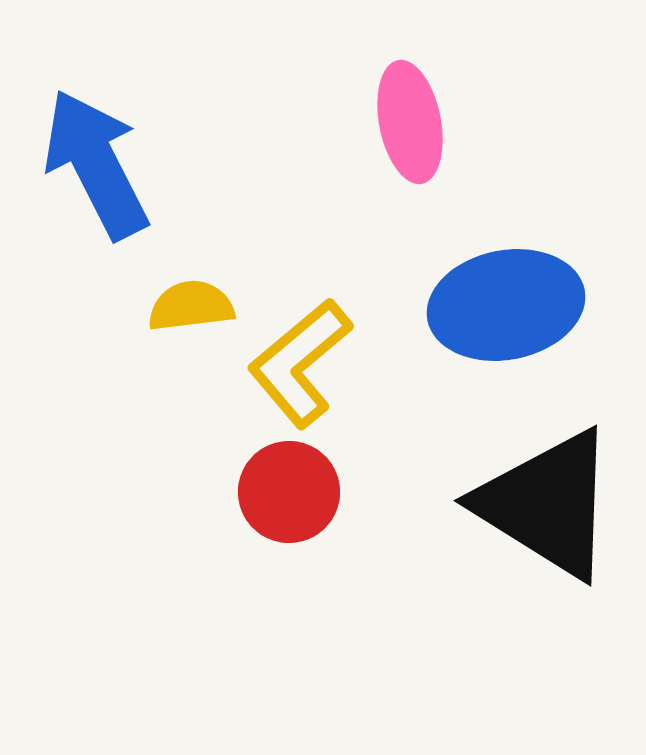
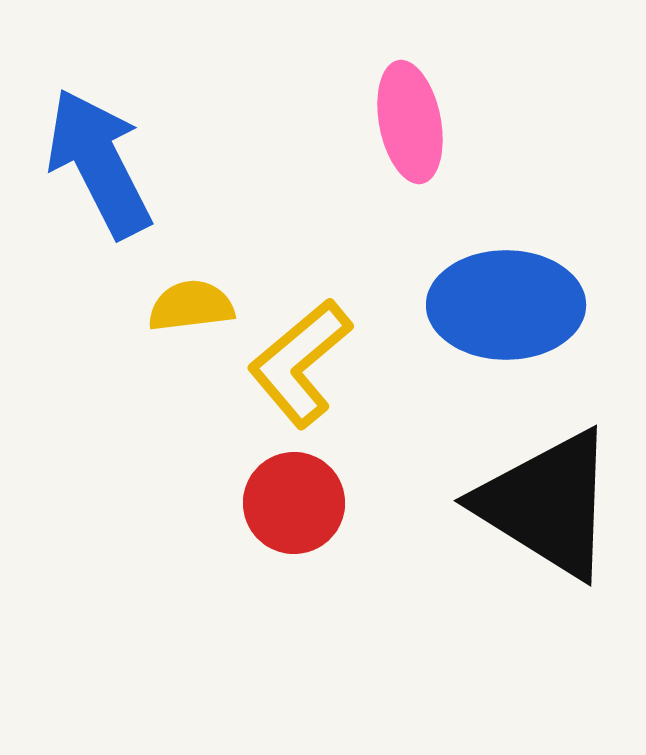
blue arrow: moved 3 px right, 1 px up
blue ellipse: rotated 11 degrees clockwise
red circle: moved 5 px right, 11 px down
